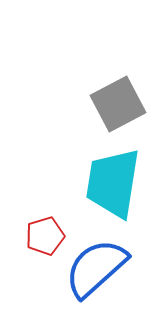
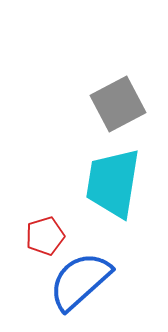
blue semicircle: moved 16 px left, 13 px down
